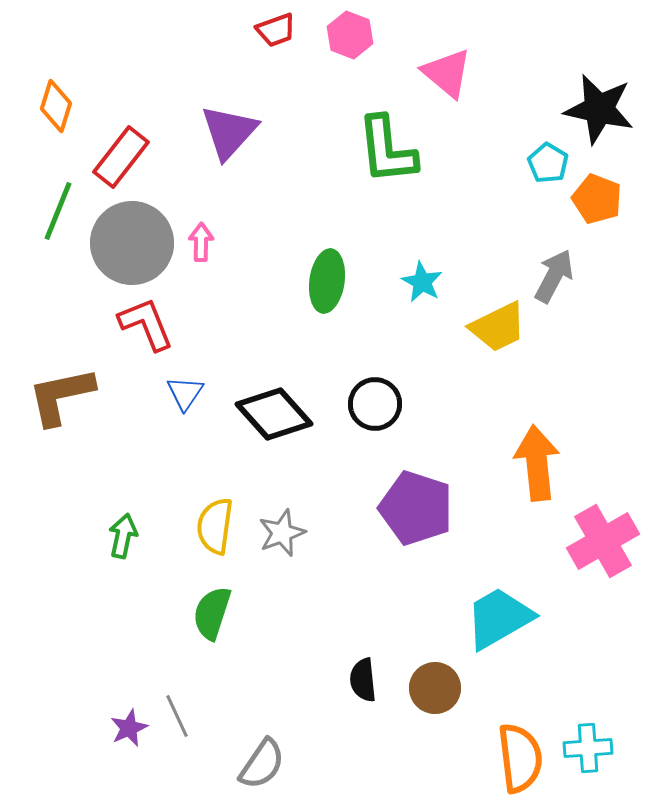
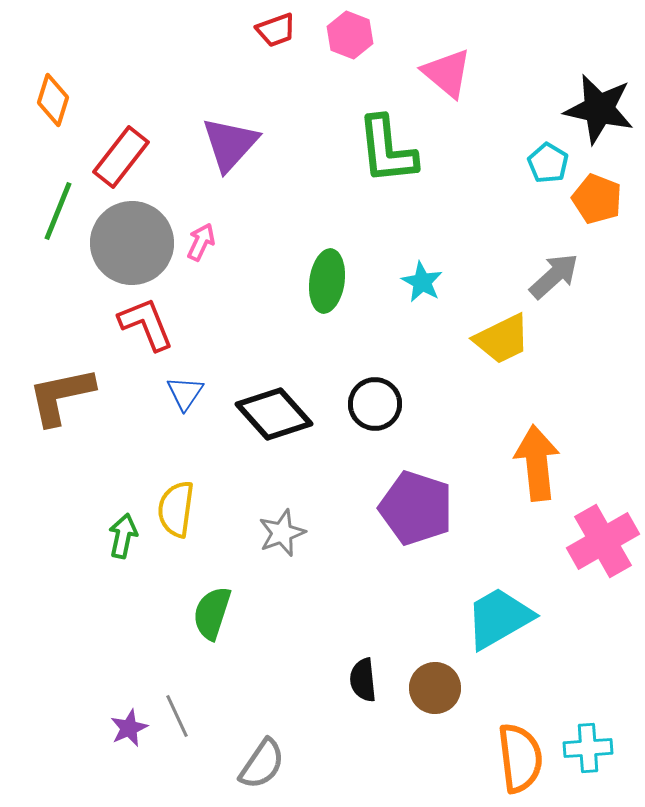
orange diamond: moved 3 px left, 6 px up
purple triangle: moved 1 px right, 12 px down
pink arrow: rotated 24 degrees clockwise
gray arrow: rotated 20 degrees clockwise
yellow trapezoid: moved 4 px right, 12 px down
yellow semicircle: moved 39 px left, 17 px up
